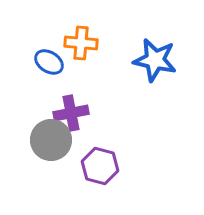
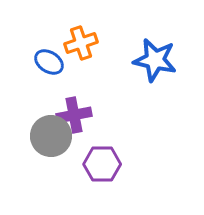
orange cross: rotated 24 degrees counterclockwise
purple cross: moved 3 px right, 2 px down
gray circle: moved 4 px up
purple hexagon: moved 2 px right, 2 px up; rotated 15 degrees counterclockwise
